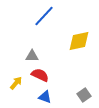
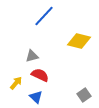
yellow diamond: rotated 25 degrees clockwise
gray triangle: rotated 16 degrees counterclockwise
blue triangle: moved 9 px left; rotated 24 degrees clockwise
